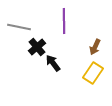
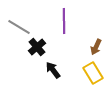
gray line: rotated 20 degrees clockwise
brown arrow: moved 1 px right
black arrow: moved 7 px down
yellow rectangle: rotated 65 degrees counterclockwise
